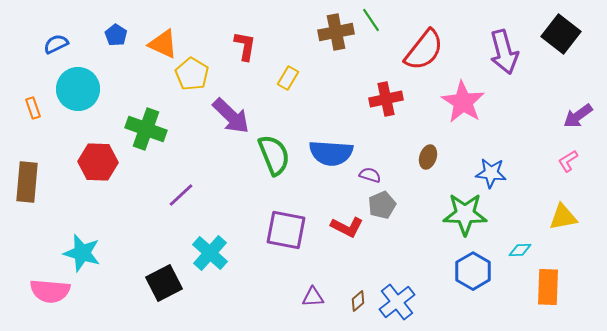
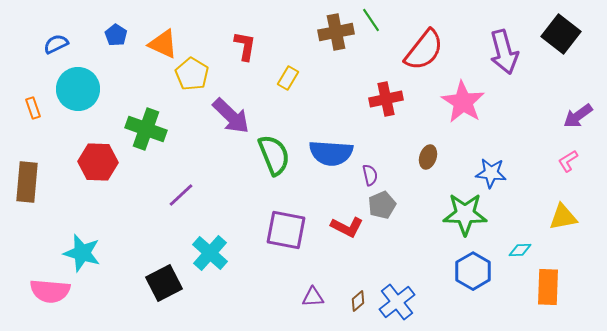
purple semicircle at (370, 175): rotated 60 degrees clockwise
